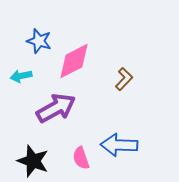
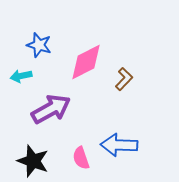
blue star: moved 4 px down
pink diamond: moved 12 px right, 1 px down
purple arrow: moved 5 px left, 1 px down
